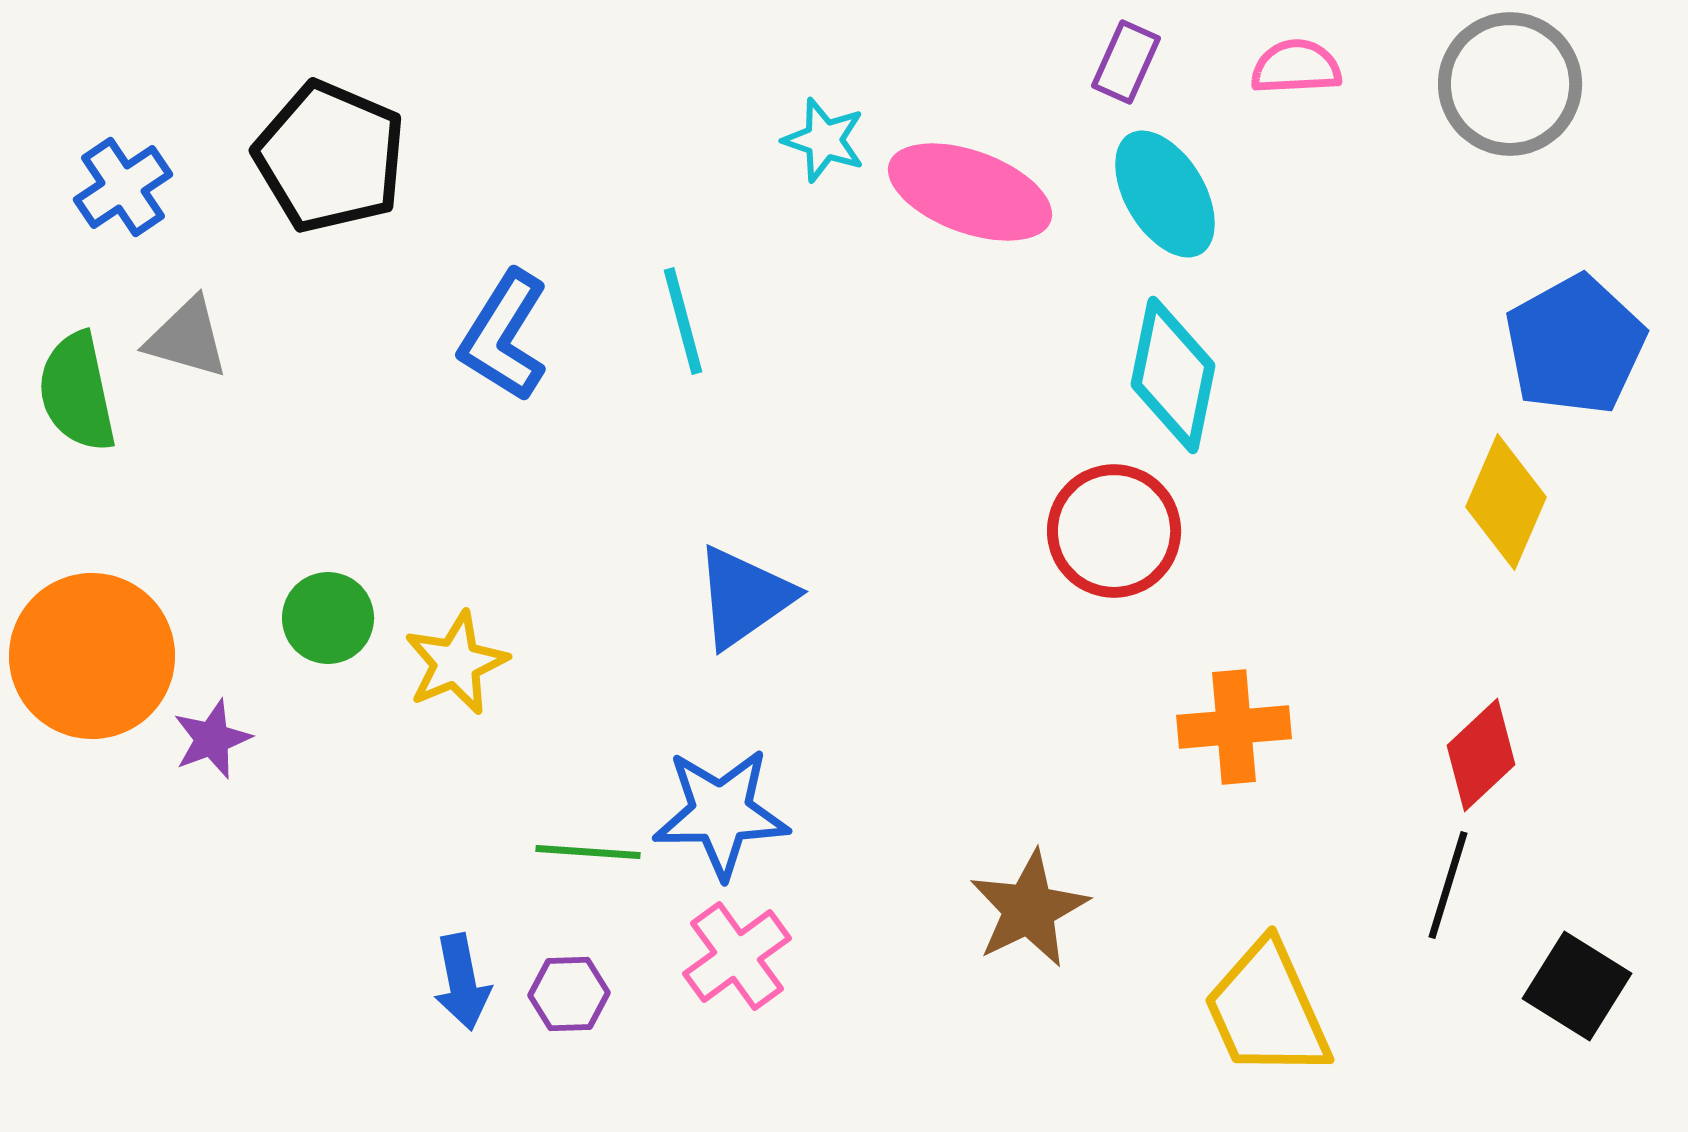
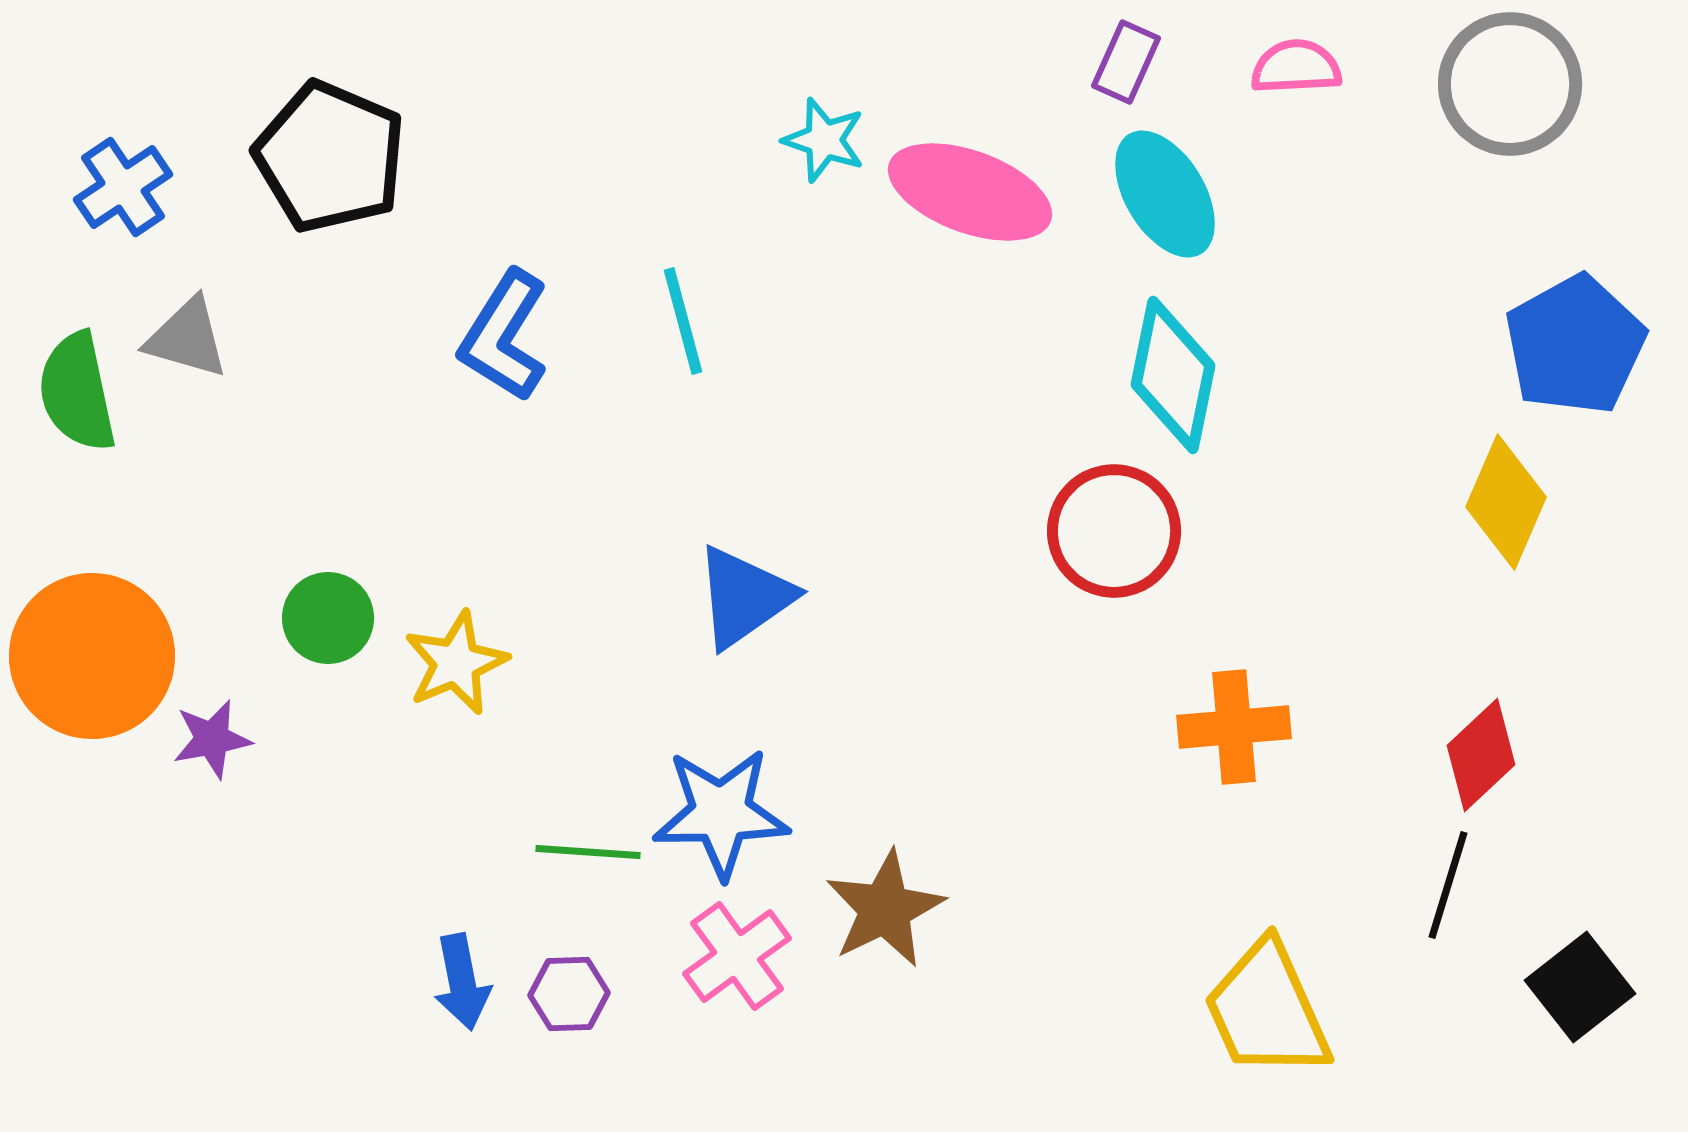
purple star: rotated 10 degrees clockwise
brown star: moved 144 px left
black square: moved 3 px right, 1 px down; rotated 20 degrees clockwise
